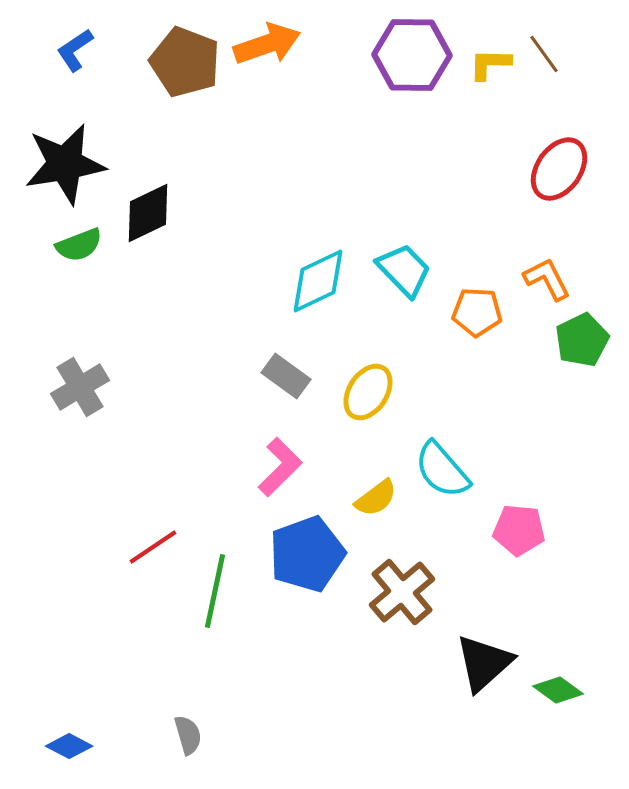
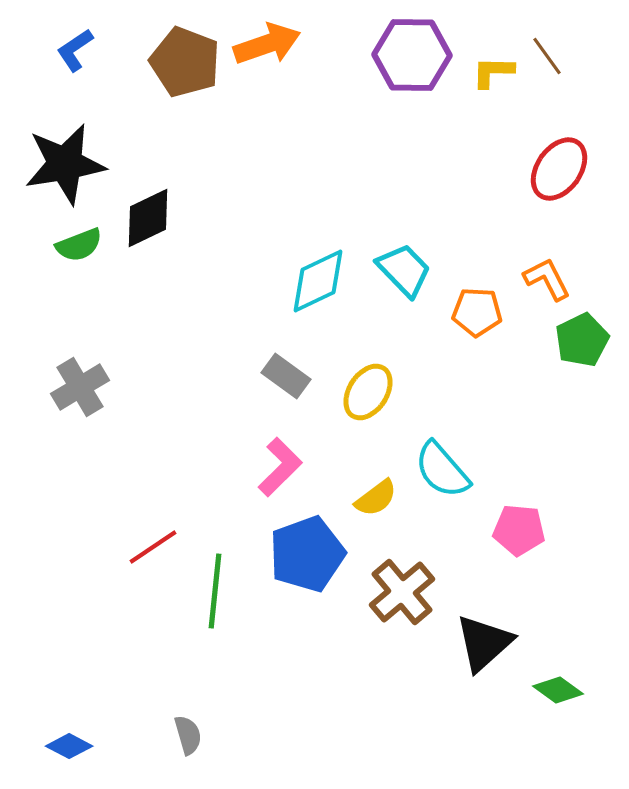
brown line: moved 3 px right, 2 px down
yellow L-shape: moved 3 px right, 8 px down
black diamond: moved 5 px down
green line: rotated 6 degrees counterclockwise
black triangle: moved 20 px up
